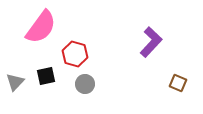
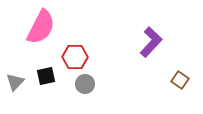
pink semicircle: rotated 9 degrees counterclockwise
red hexagon: moved 3 px down; rotated 15 degrees counterclockwise
brown square: moved 2 px right, 3 px up; rotated 12 degrees clockwise
